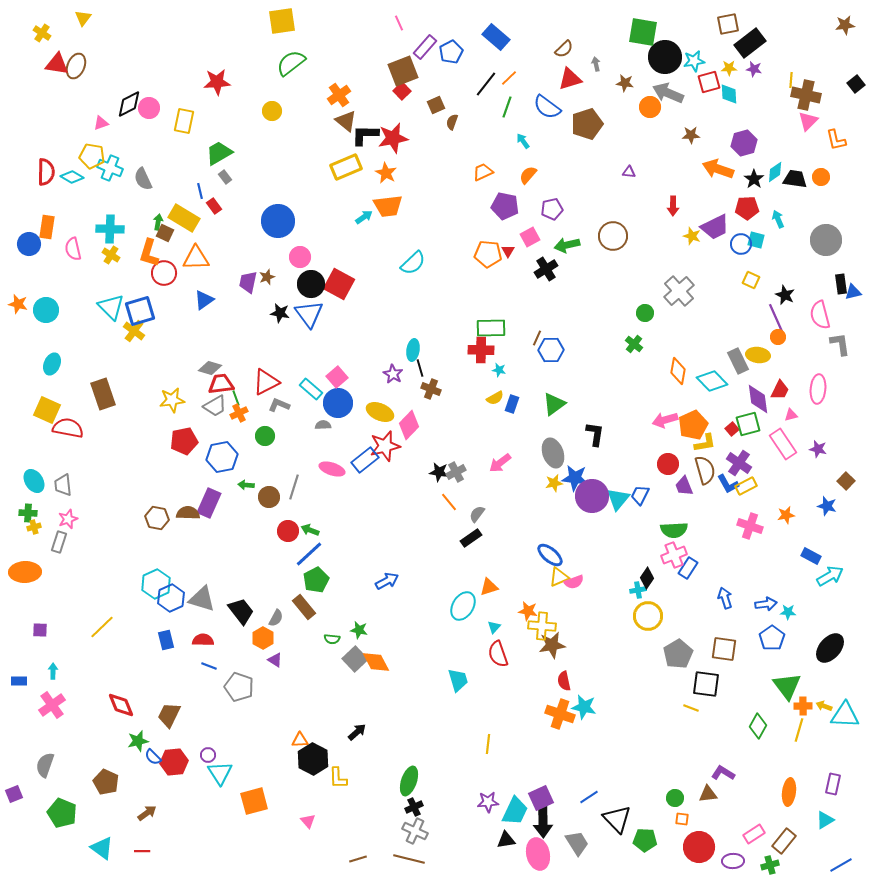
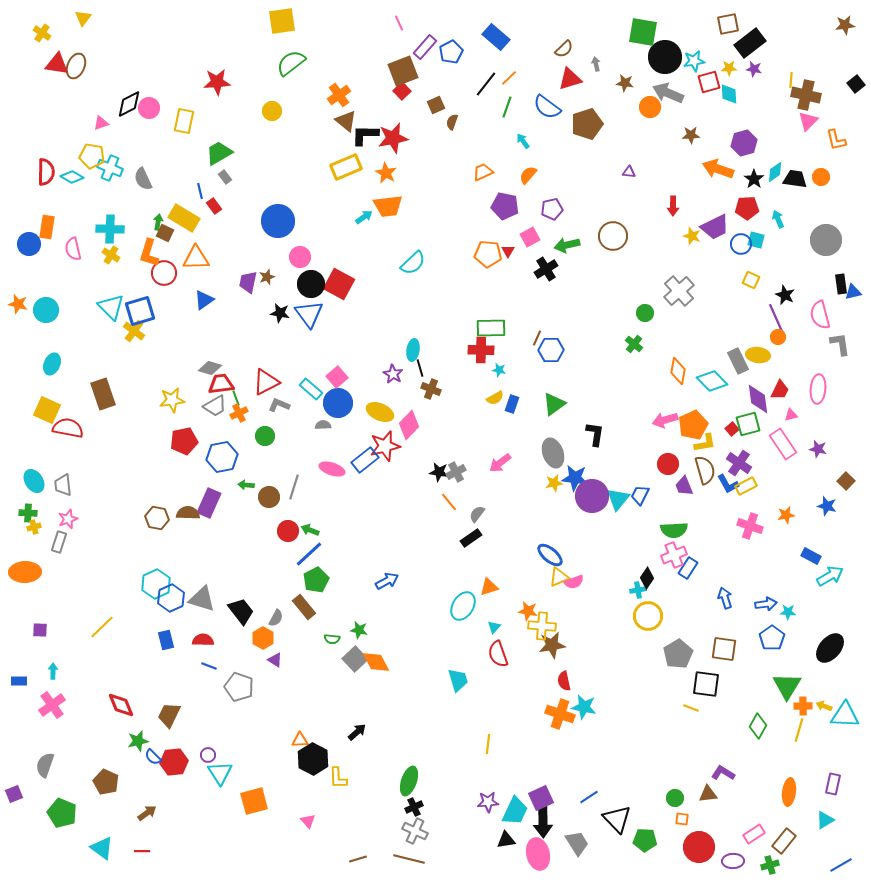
green triangle at (787, 686): rotated 8 degrees clockwise
